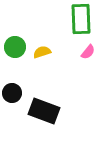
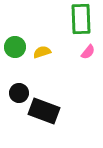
black circle: moved 7 px right
